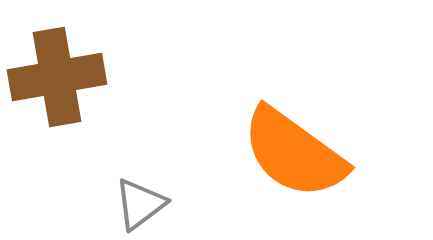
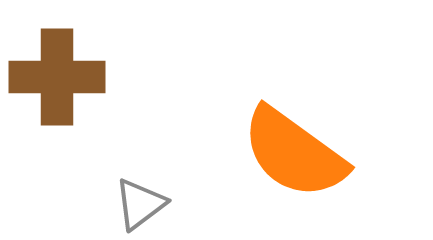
brown cross: rotated 10 degrees clockwise
